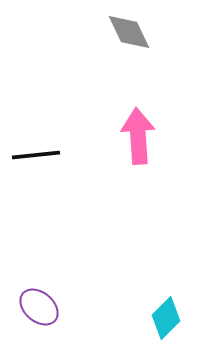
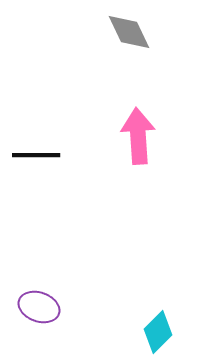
black line: rotated 6 degrees clockwise
purple ellipse: rotated 21 degrees counterclockwise
cyan diamond: moved 8 px left, 14 px down
